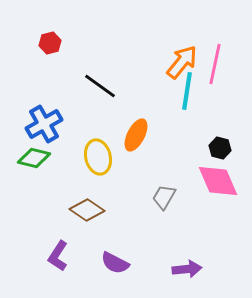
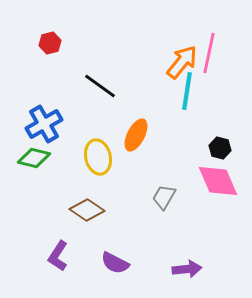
pink line: moved 6 px left, 11 px up
